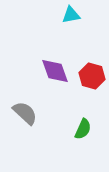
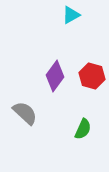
cyan triangle: rotated 18 degrees counterclockwise
purple diamond: moved 5 px down; rotated 56 degrees clockwise
